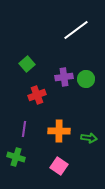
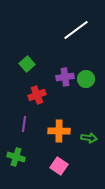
purple cross: moved 1 px right
purple line: moved 5 px up
